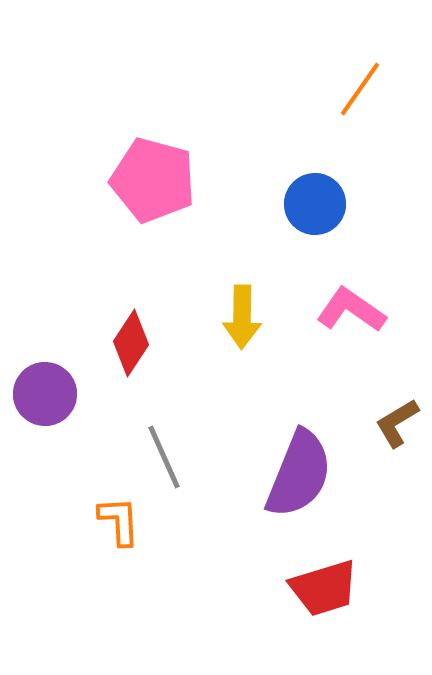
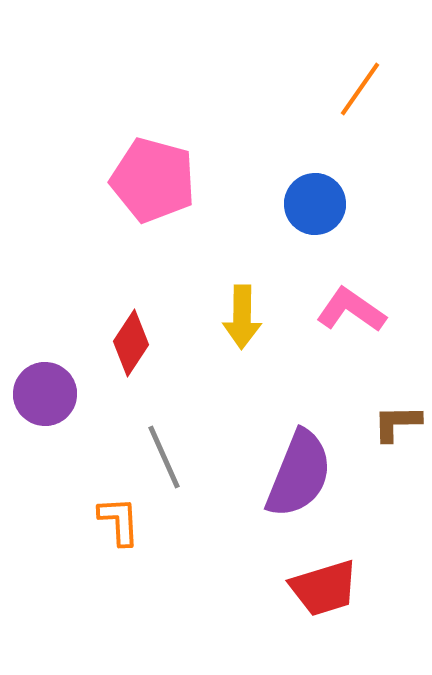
brown L-shape: rotated 30 degrees clockwise
